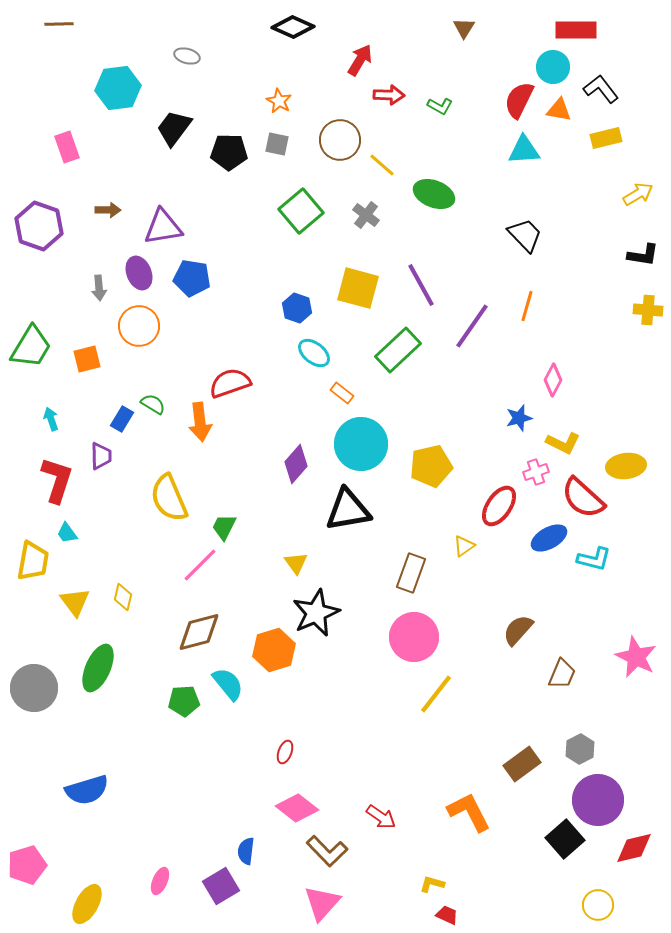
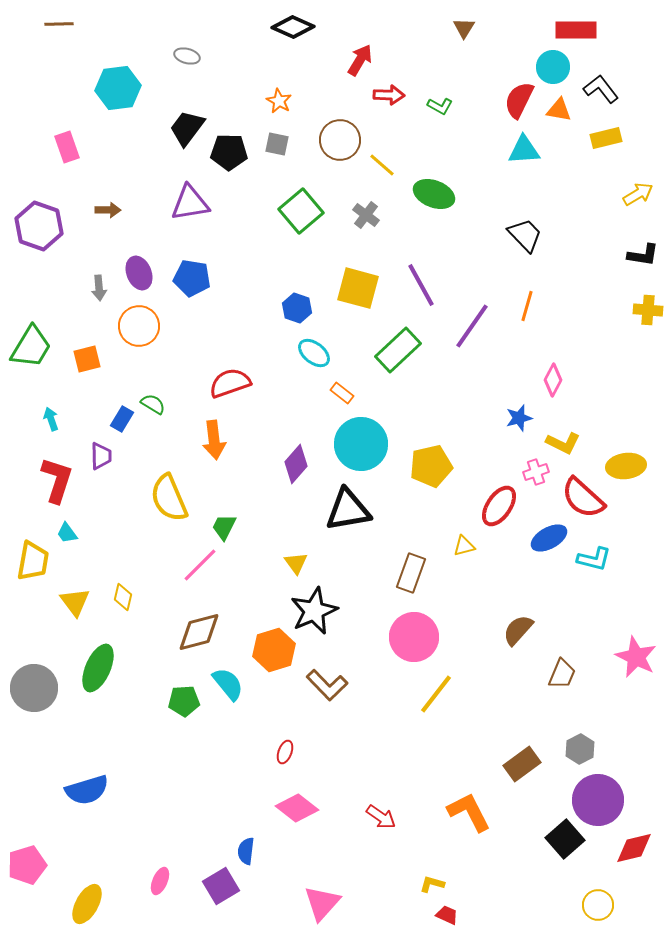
black trapezoid at (174, 128): moved 13 px right
purple triangle at (163, 227): moved 27 px right, 24 px up
orange arrow at (200, 422): moved 14 px right, 18 px down
yellow triangle at (464, 546): rotated 20 degrees clockwise
black star at (316, 613): moved 2 px left, 2 px up
brown L-shape at (327, 851): moved 166 px up
